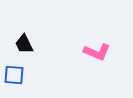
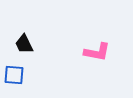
pink L-shape: rotated 12 degrees counterclockwise
